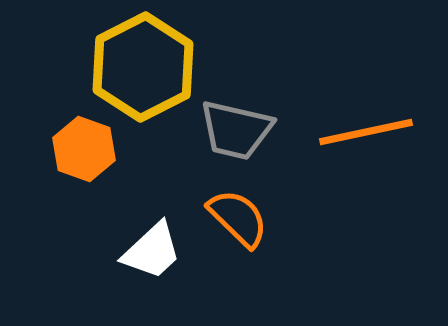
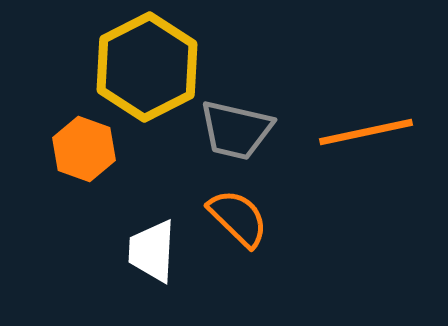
yellow hexagon: moved 4 px right
white trapezoid: rotated 136 degrees clockwise
